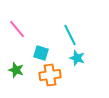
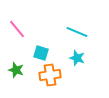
cyan line: moved 7 px right, 3 px up; rotated 40 degrees counterclockwise
